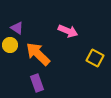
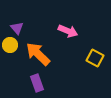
purple triangle: rotated 16 degrees clockwise
